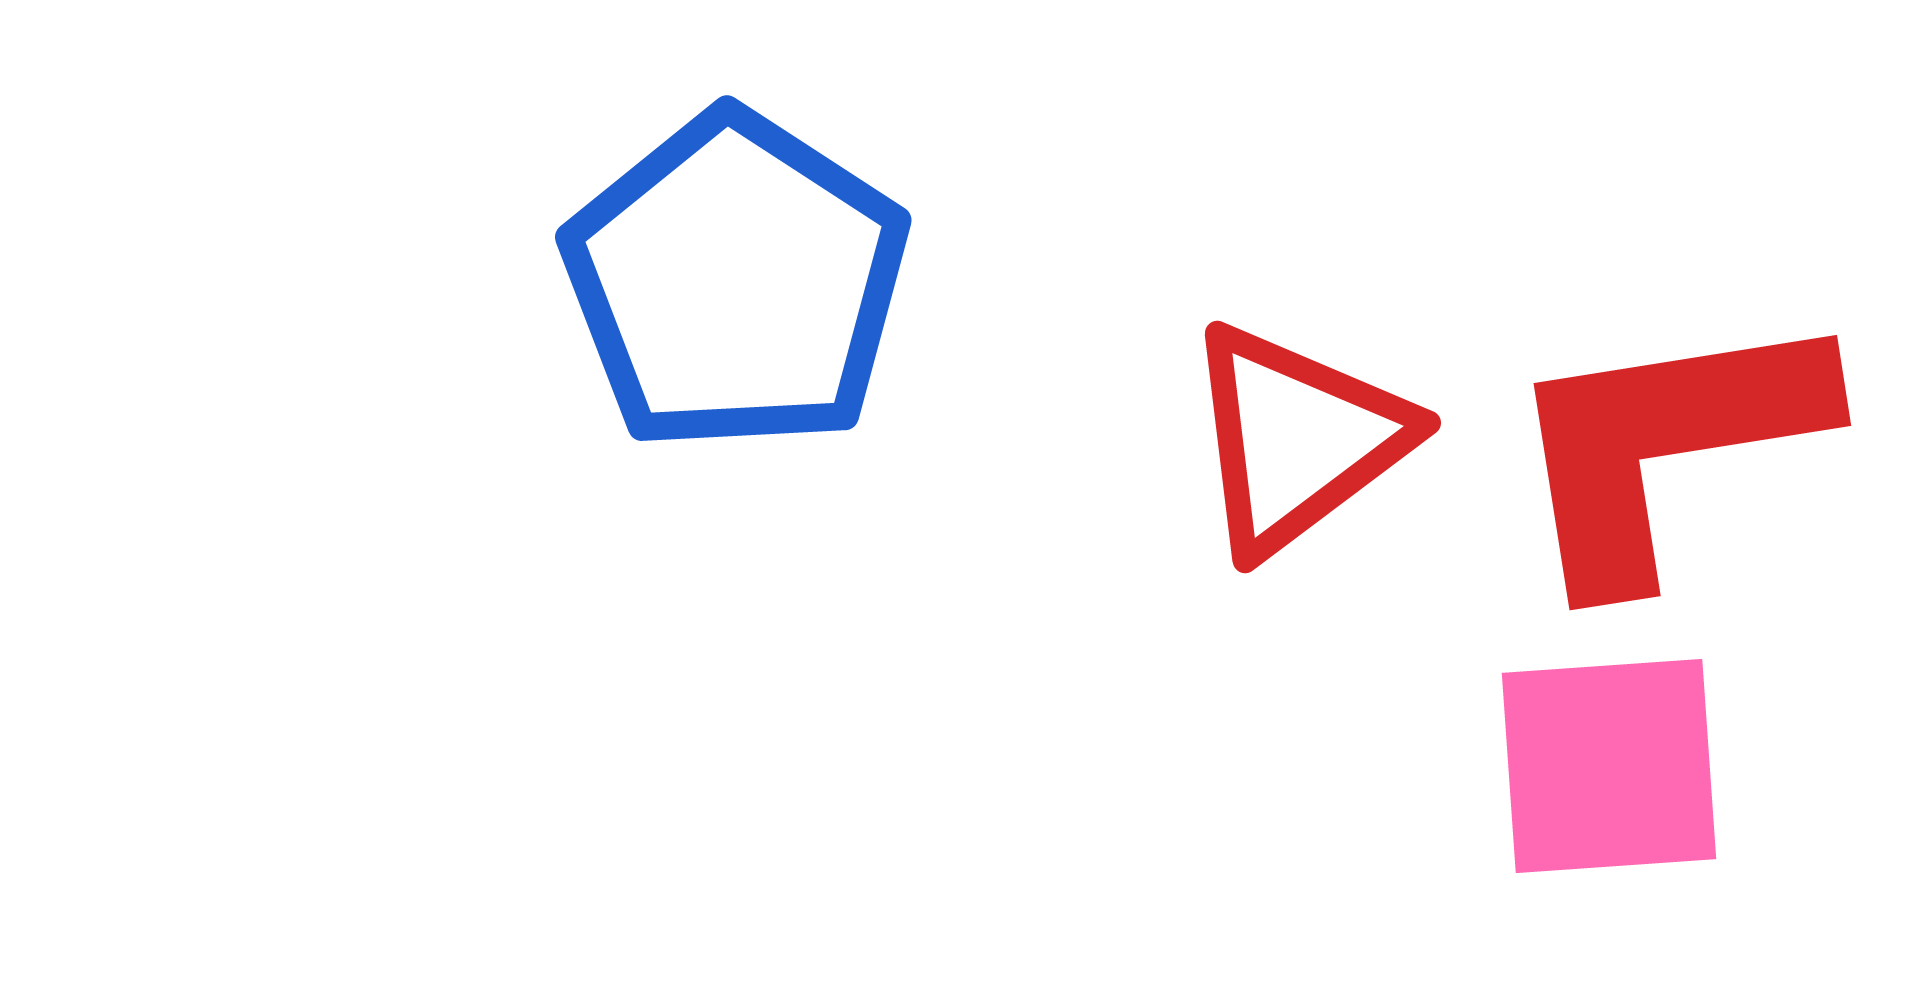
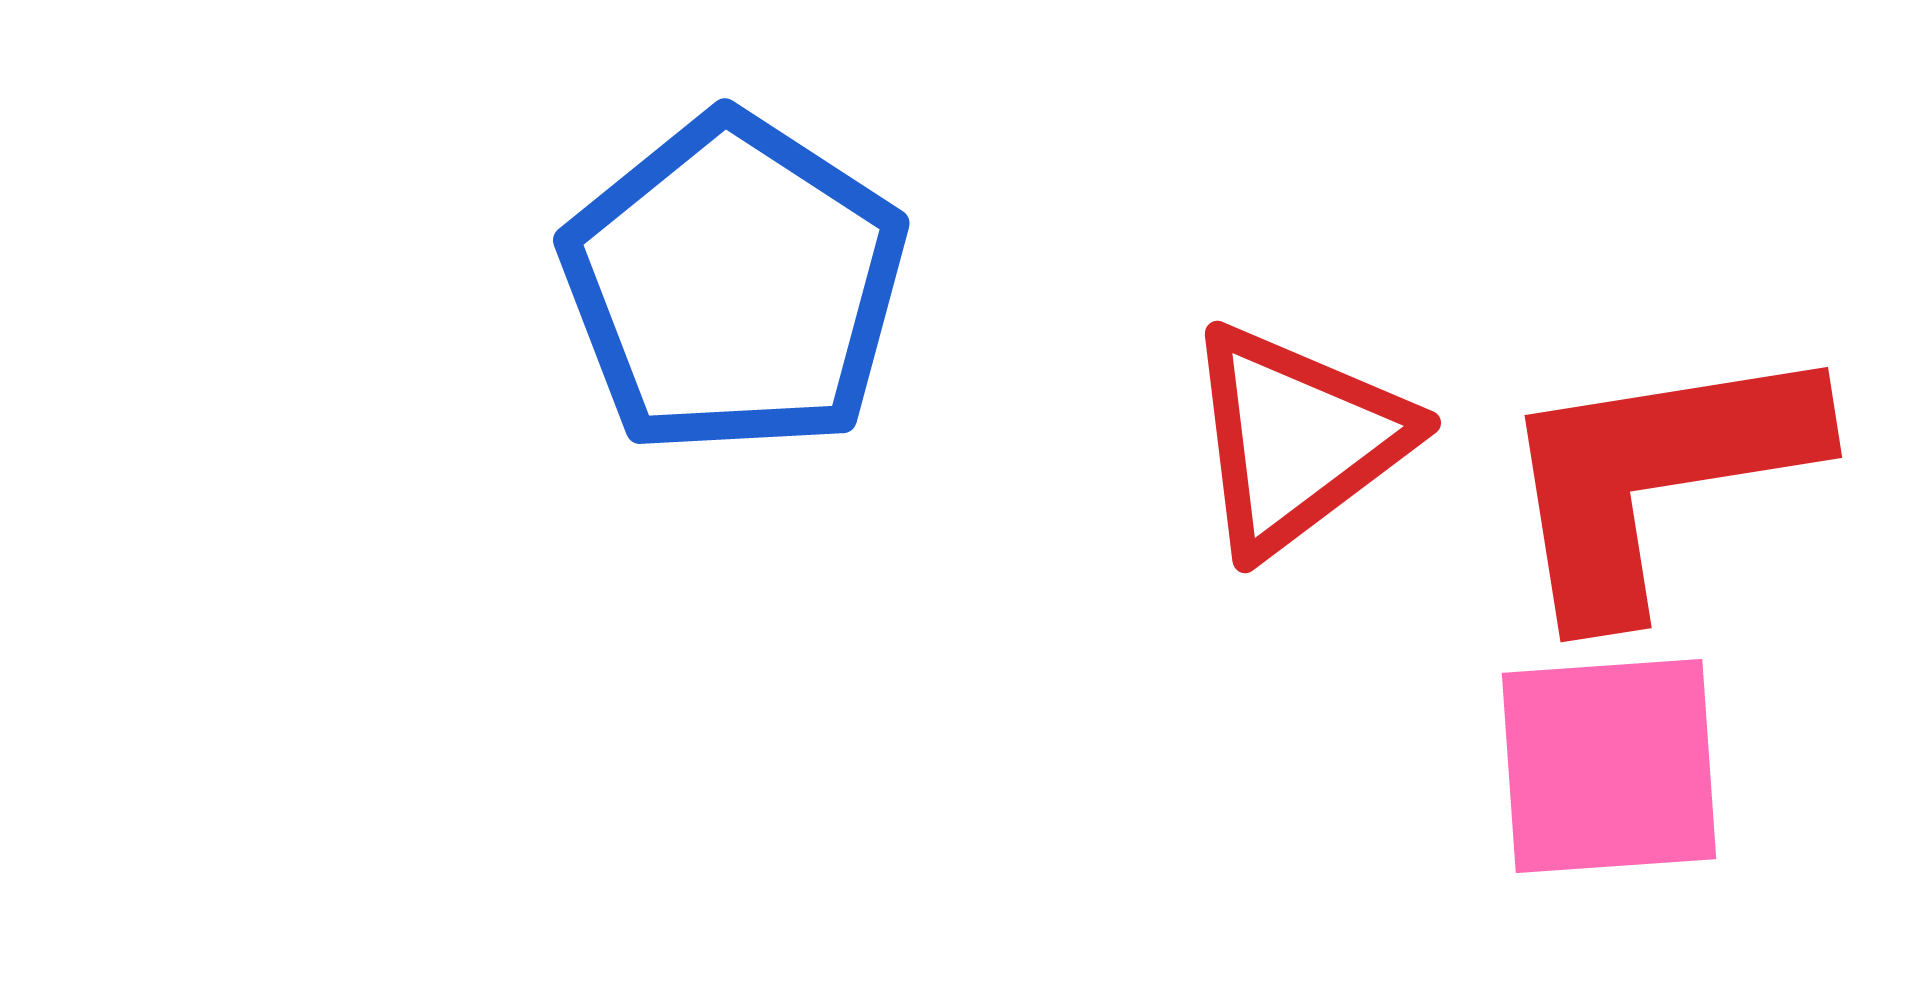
blue pentagon: moved 2 px left, 3 px down
red L-shape: moved 9 px left, 32 px down
